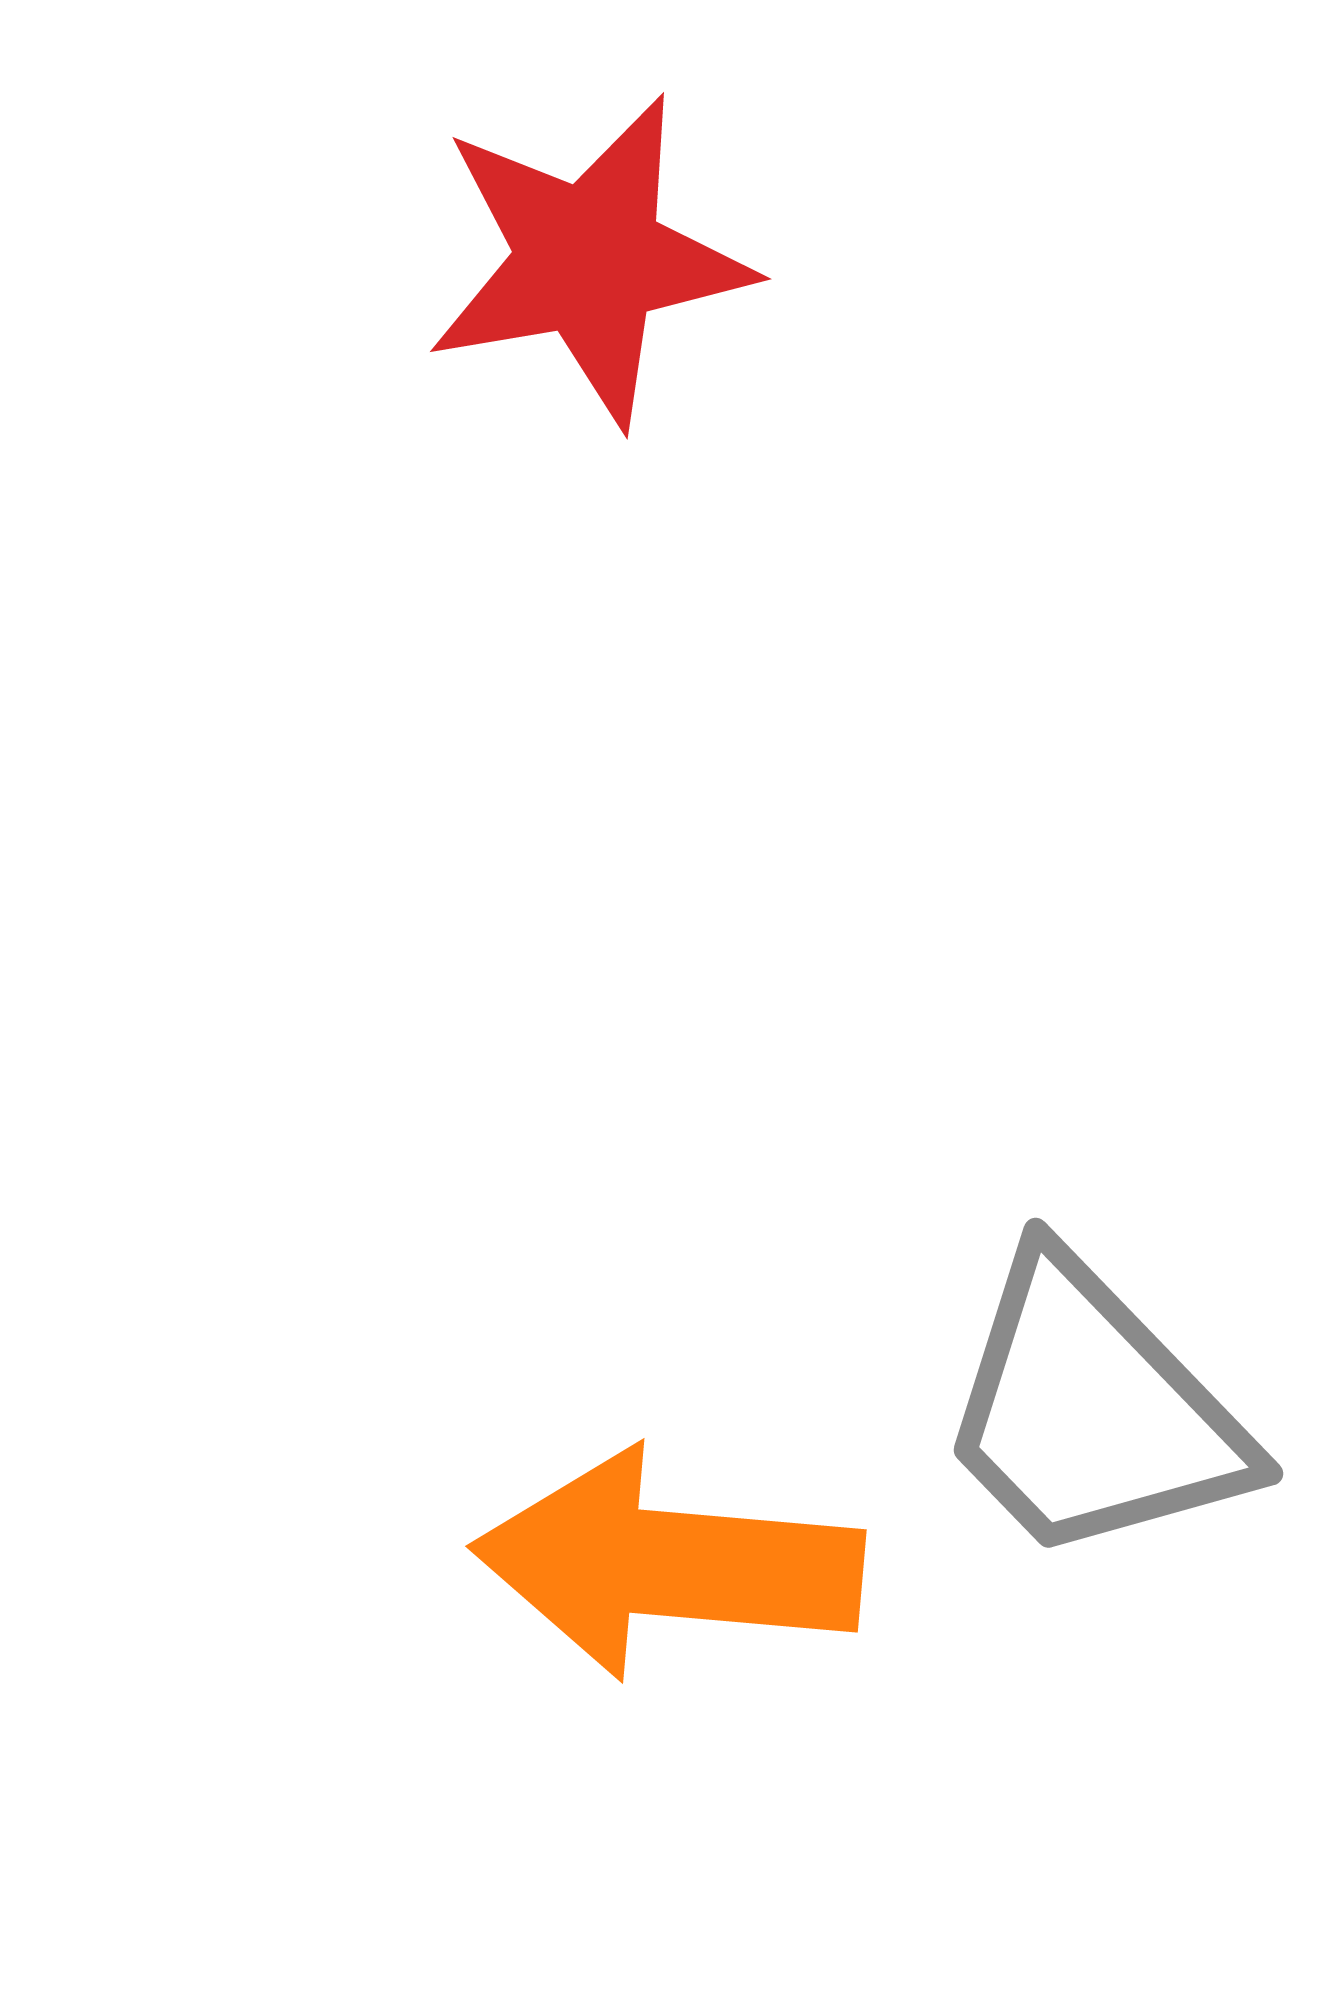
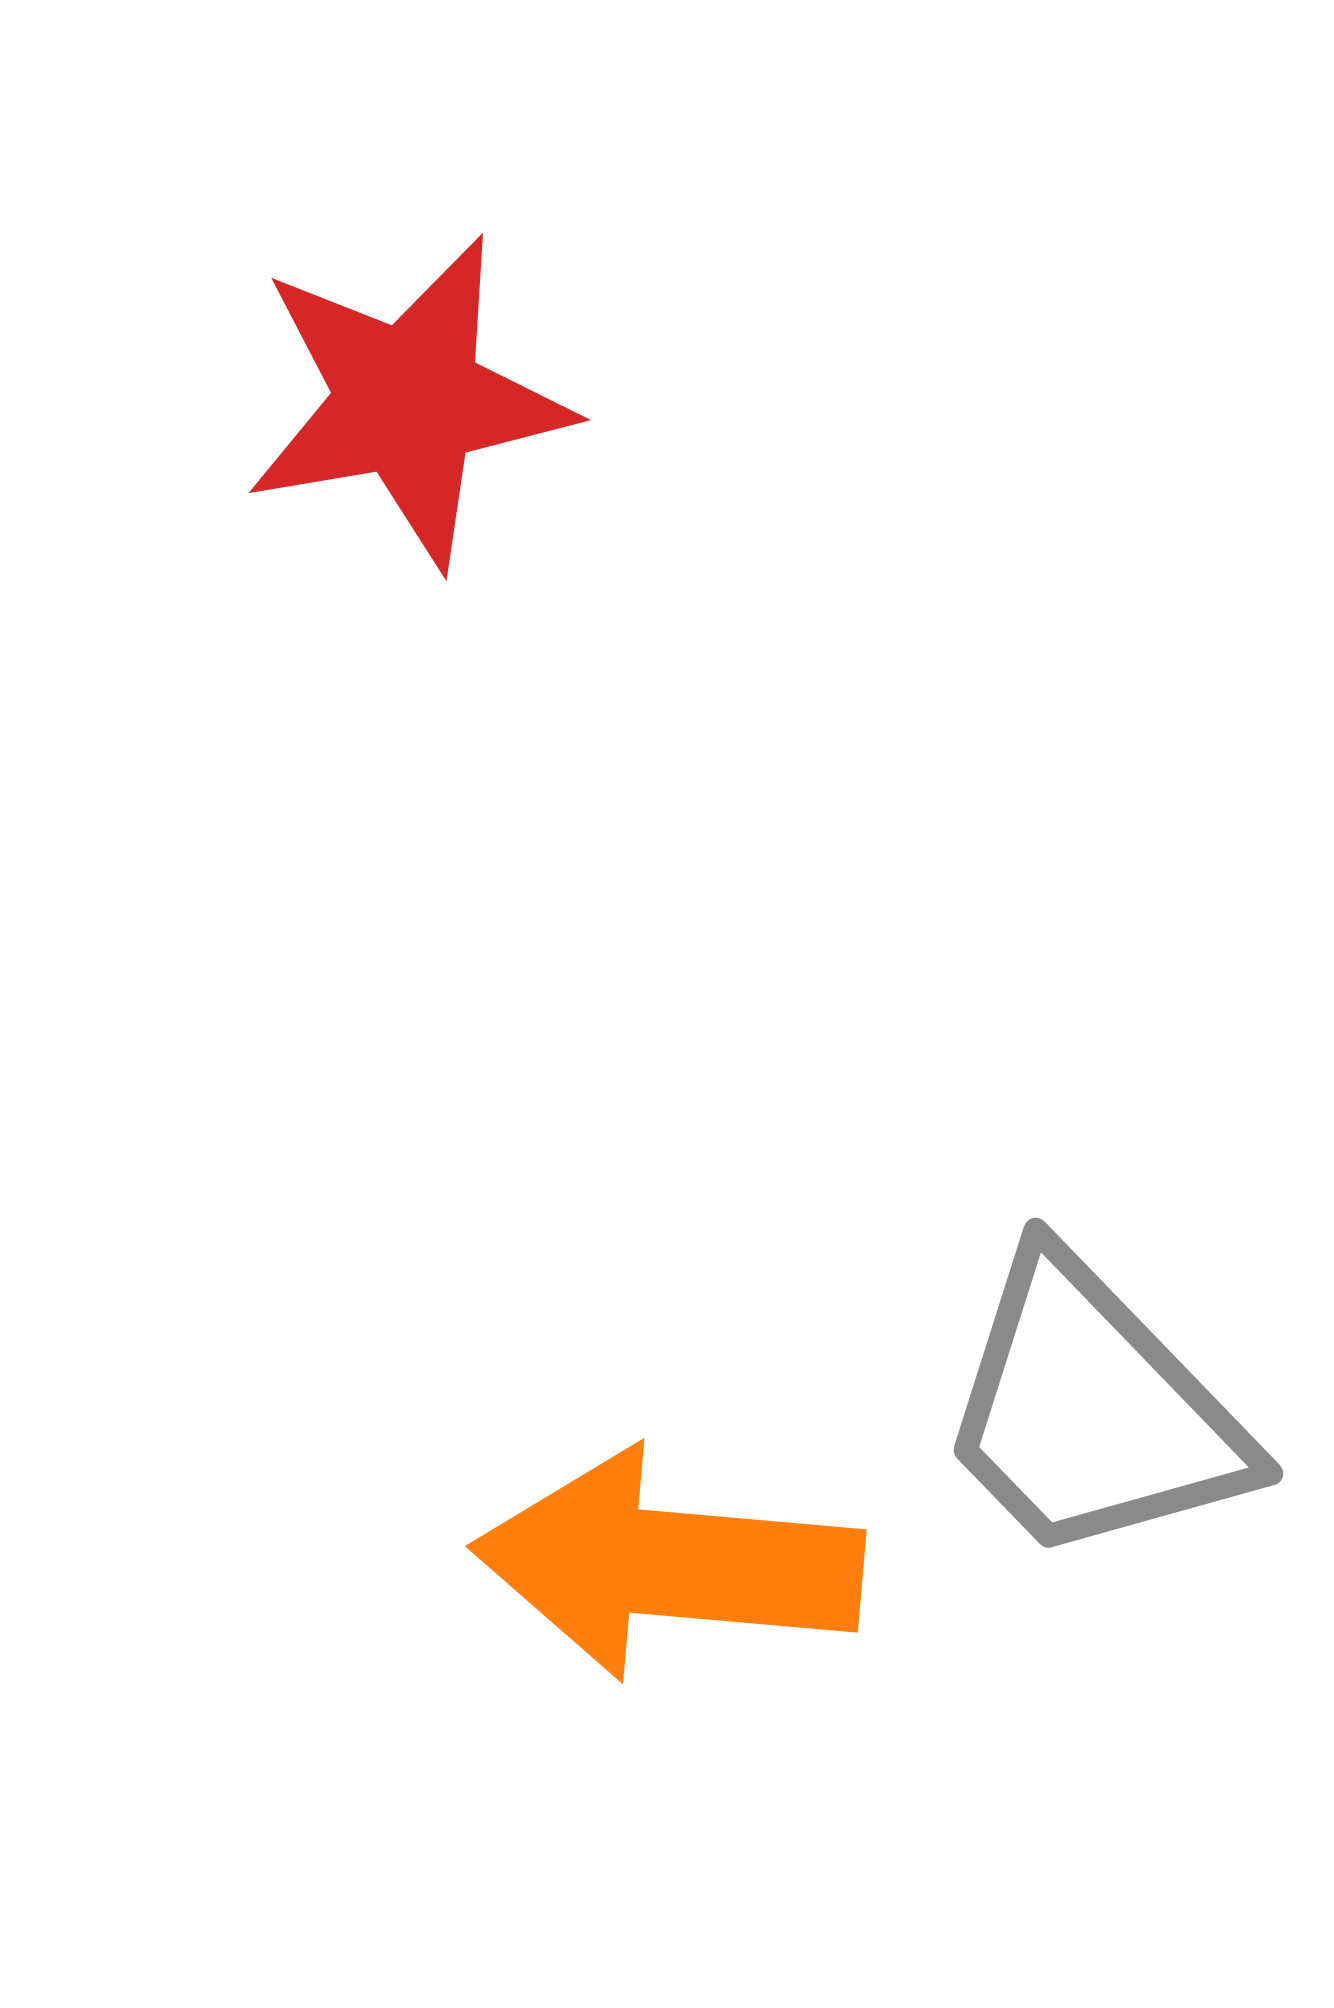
red star: moved 181 px left, 141 px down
